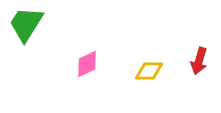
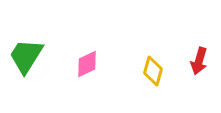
green trapezoid: moved 32 px down
yellow diamond: moved 4 px right; rotated 76 degrees counterclockwise
